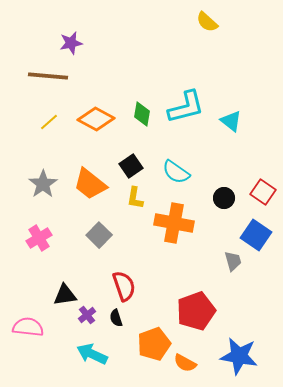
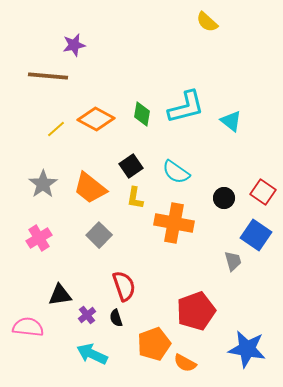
purple star: moved 3 px right, 2 px down
yellow line: moved 7 px right, 7 px down
orange trapezoid: moved 4 px down
black triangle: moved 5 px left
blue star: moved 8 px right, 7 px up
